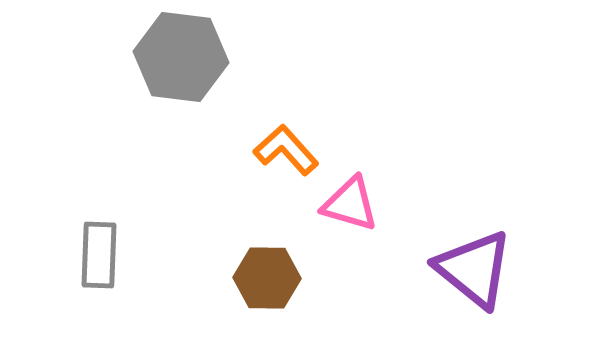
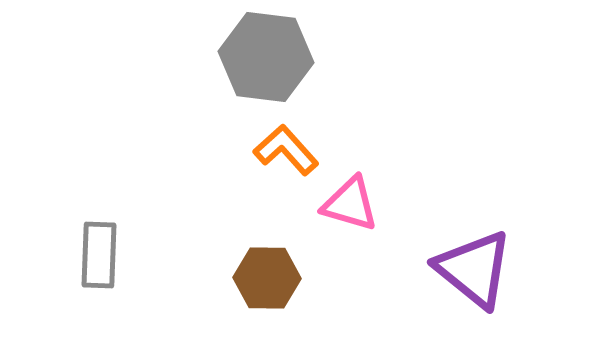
gray hexagon: moved 85 px right
